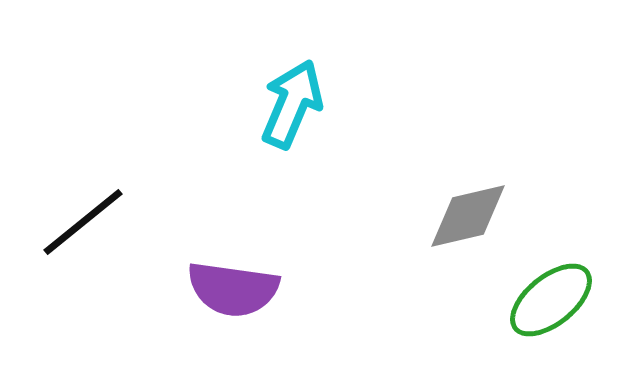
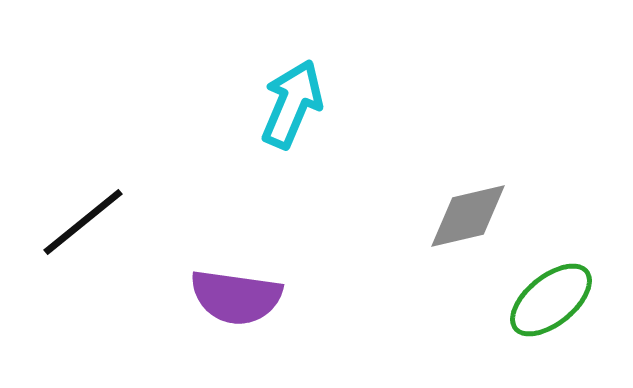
purple semicircle: moved 3 px right, 8 px down
